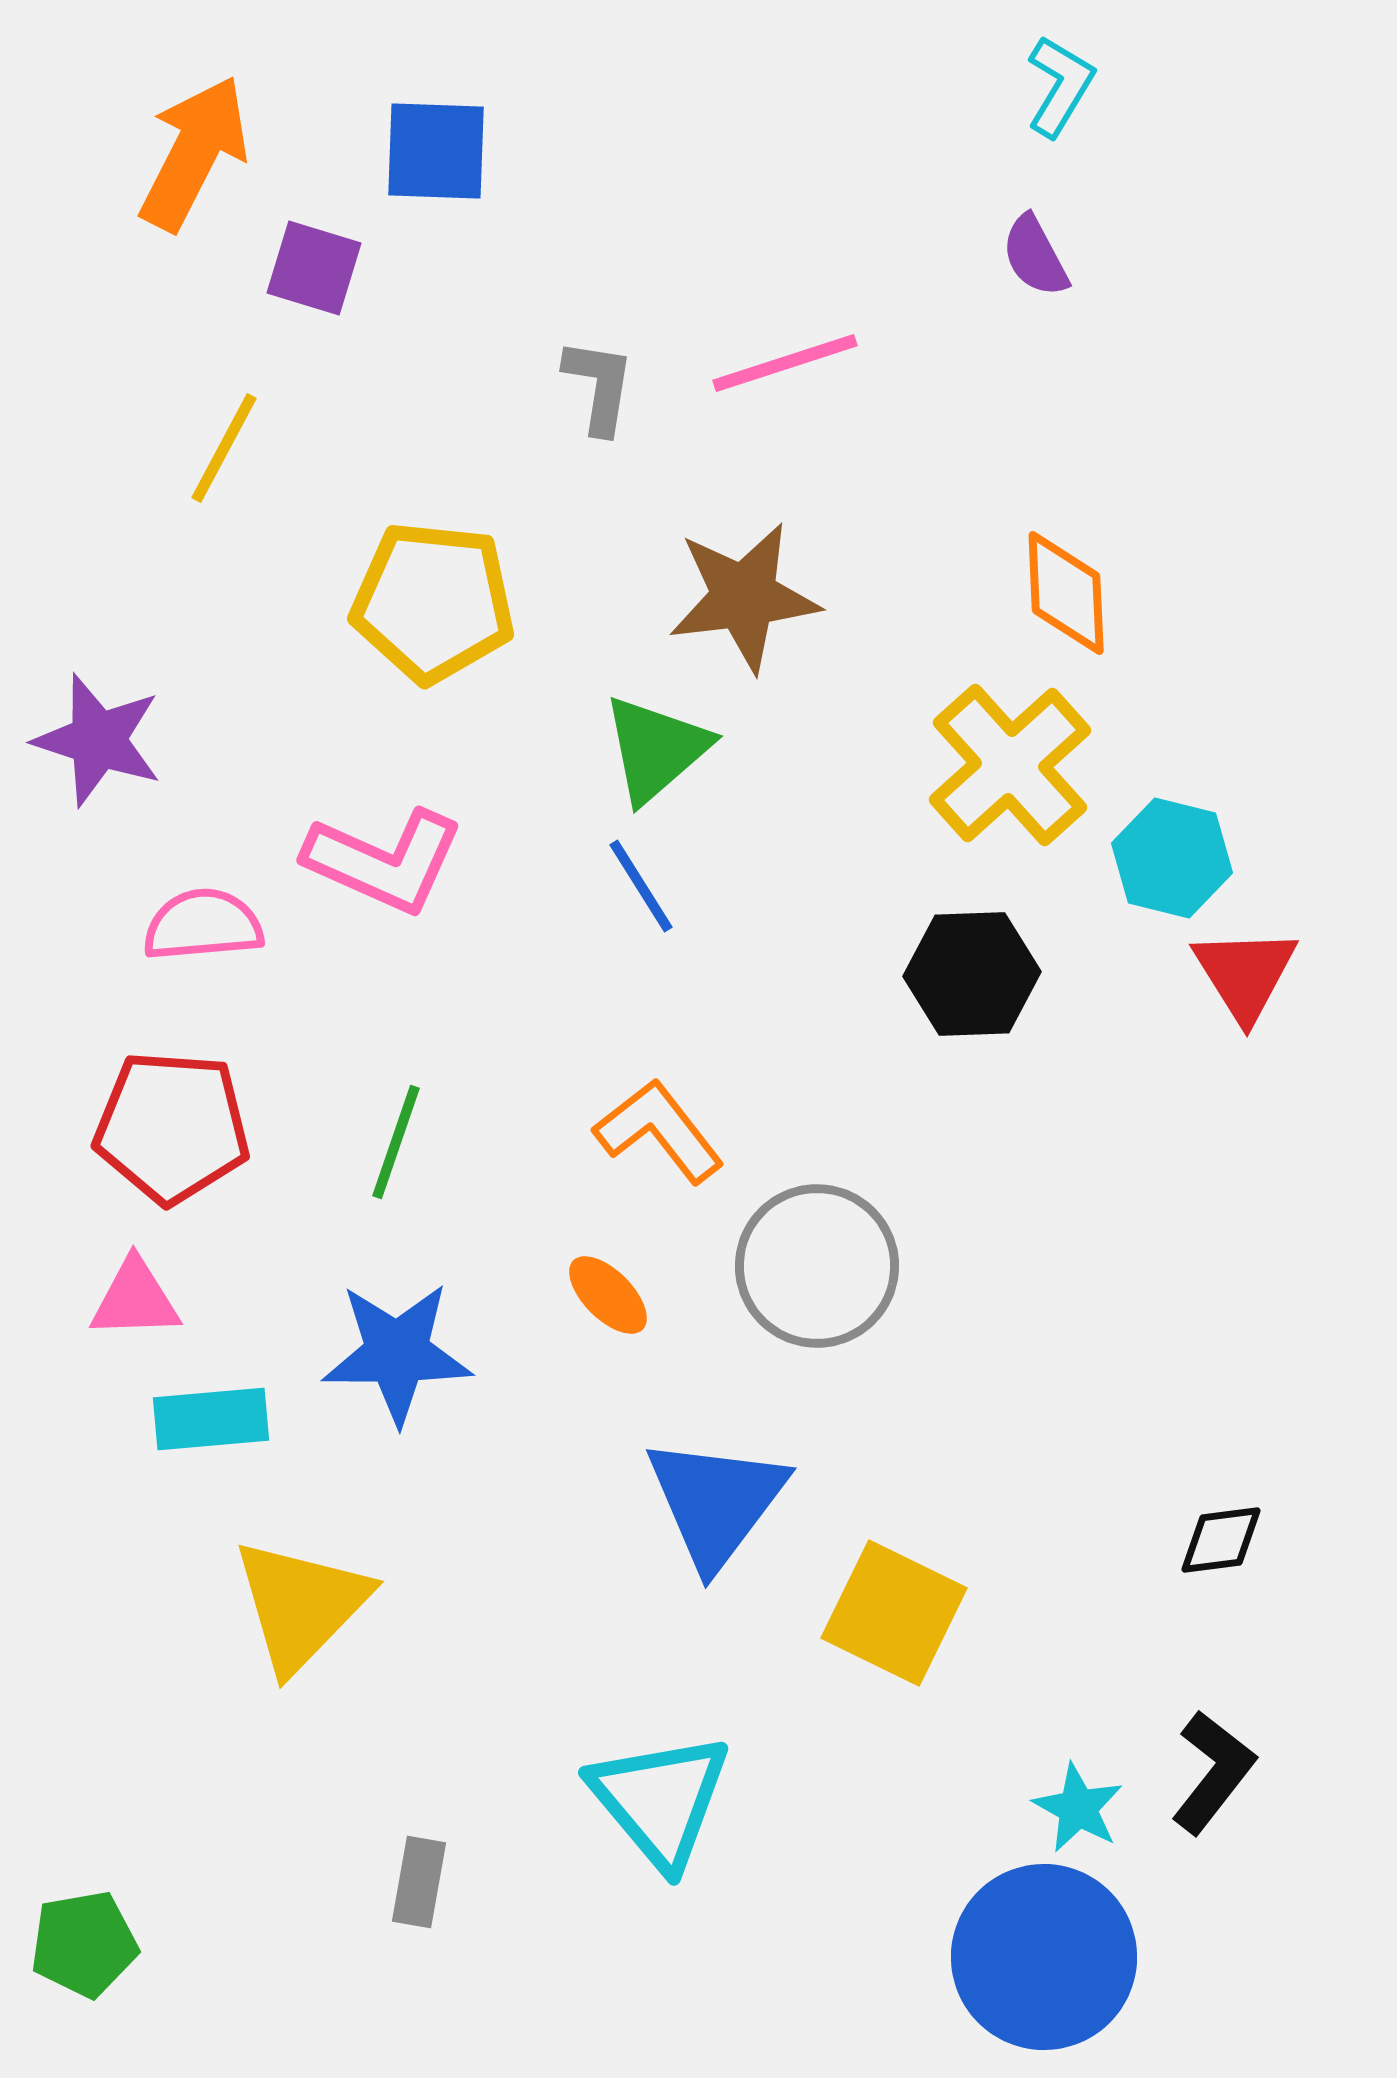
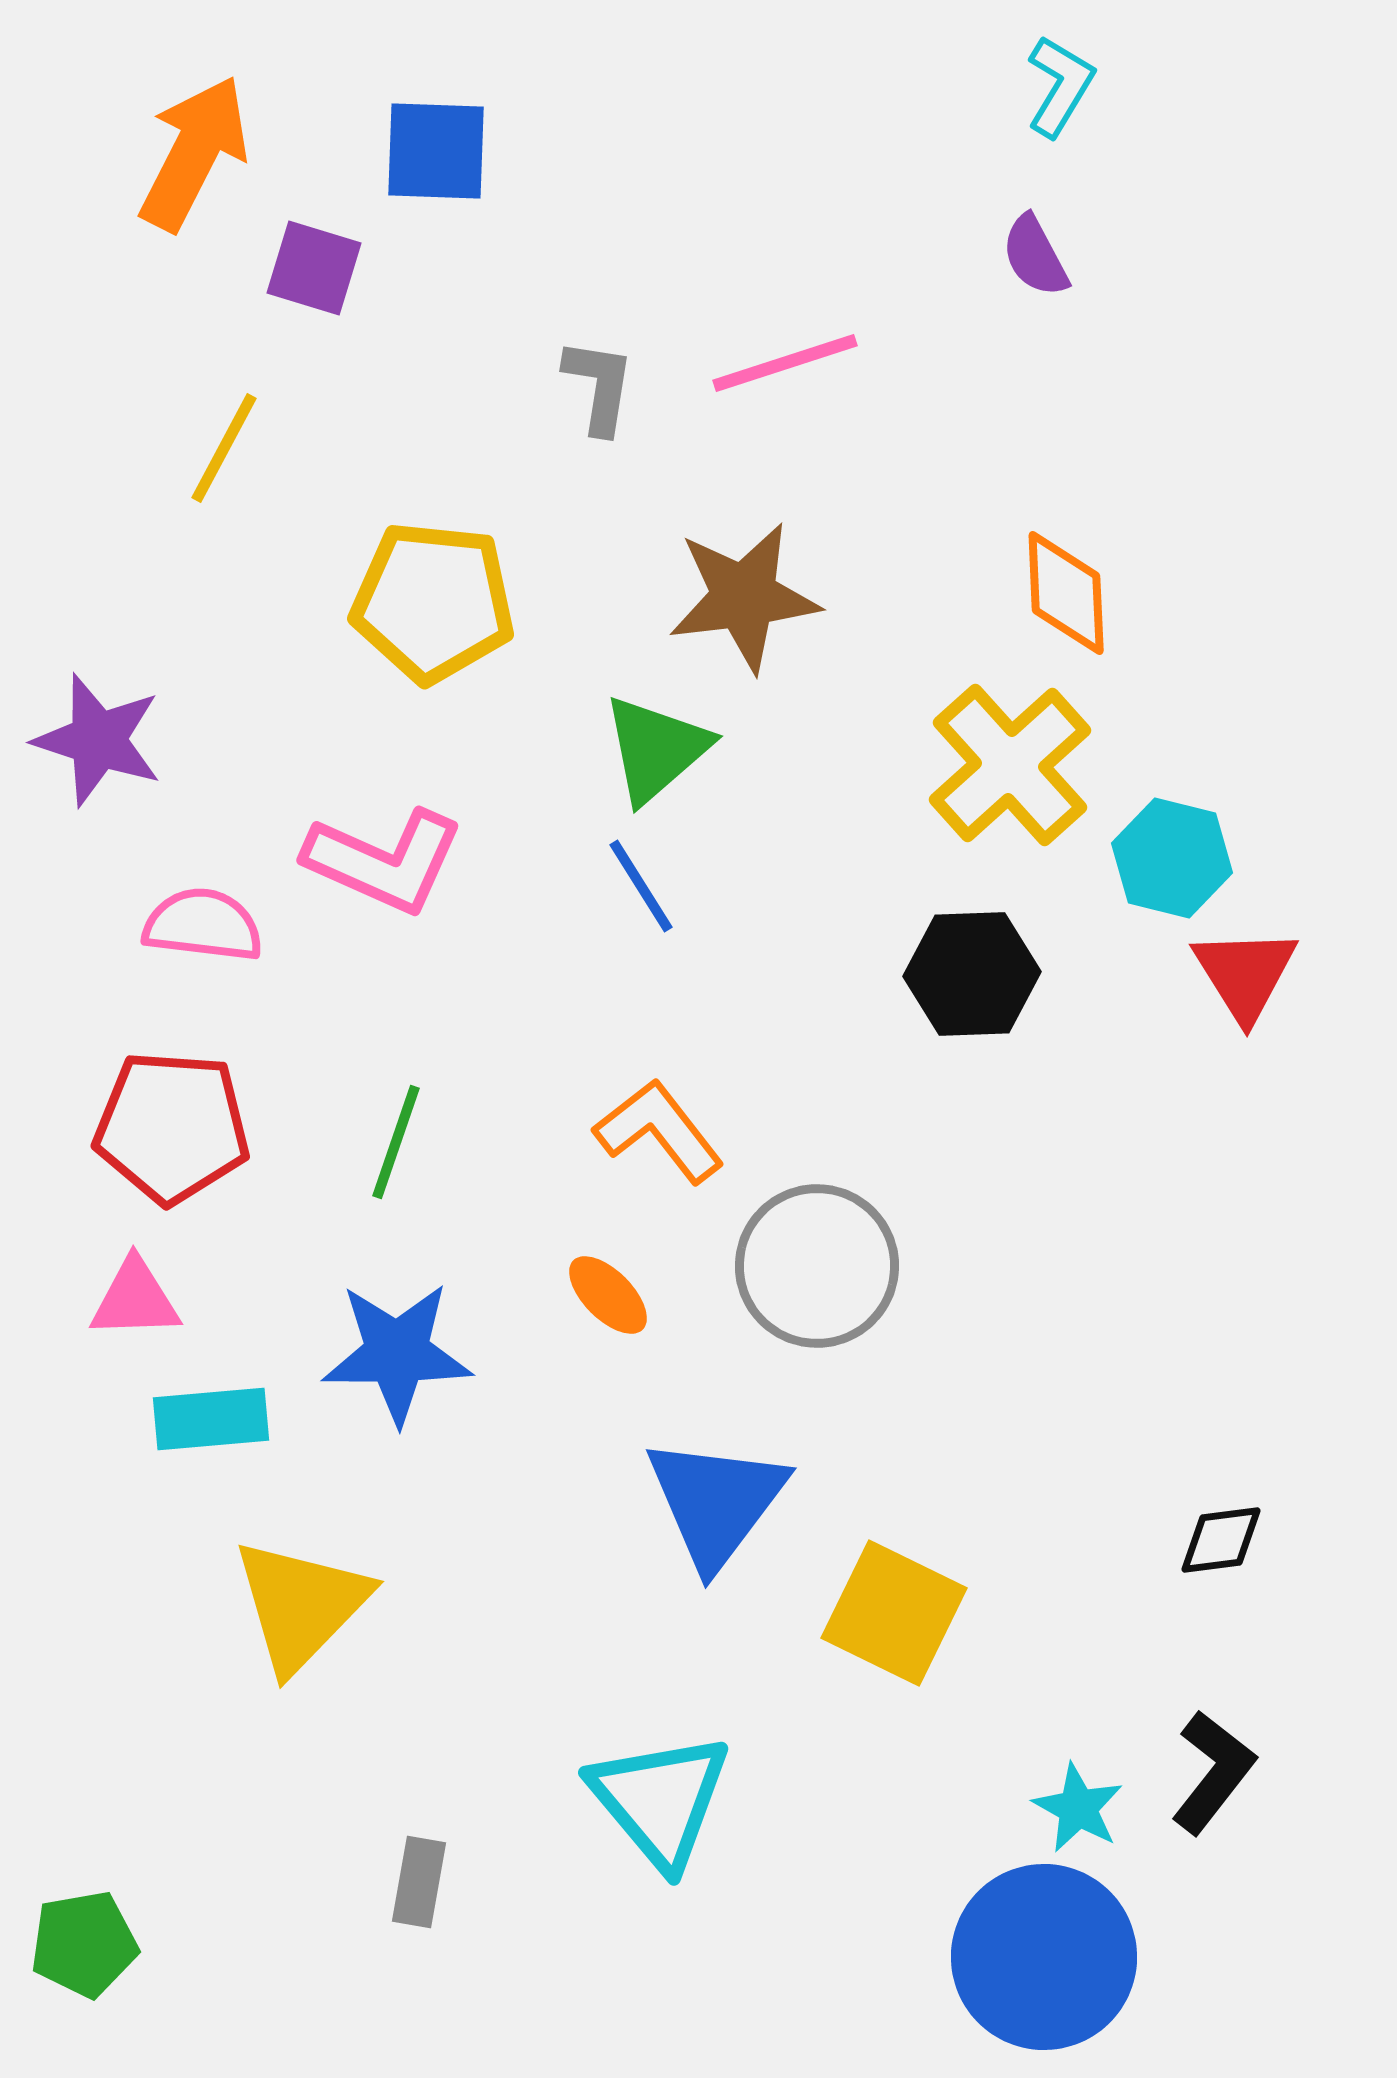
pink semicircle: rotated 12 degrees clockwise
